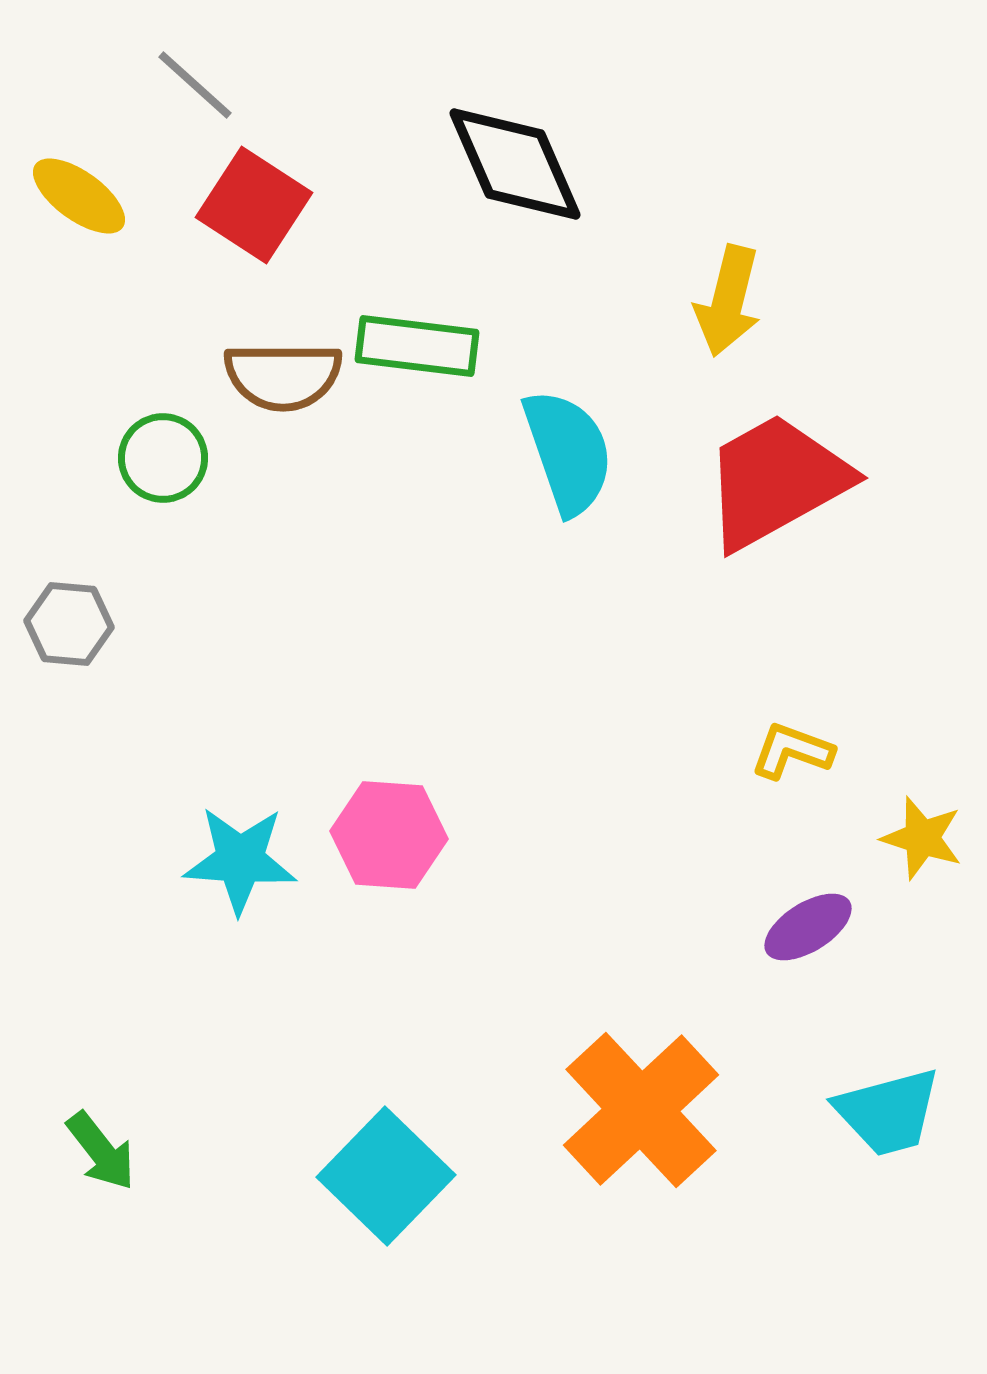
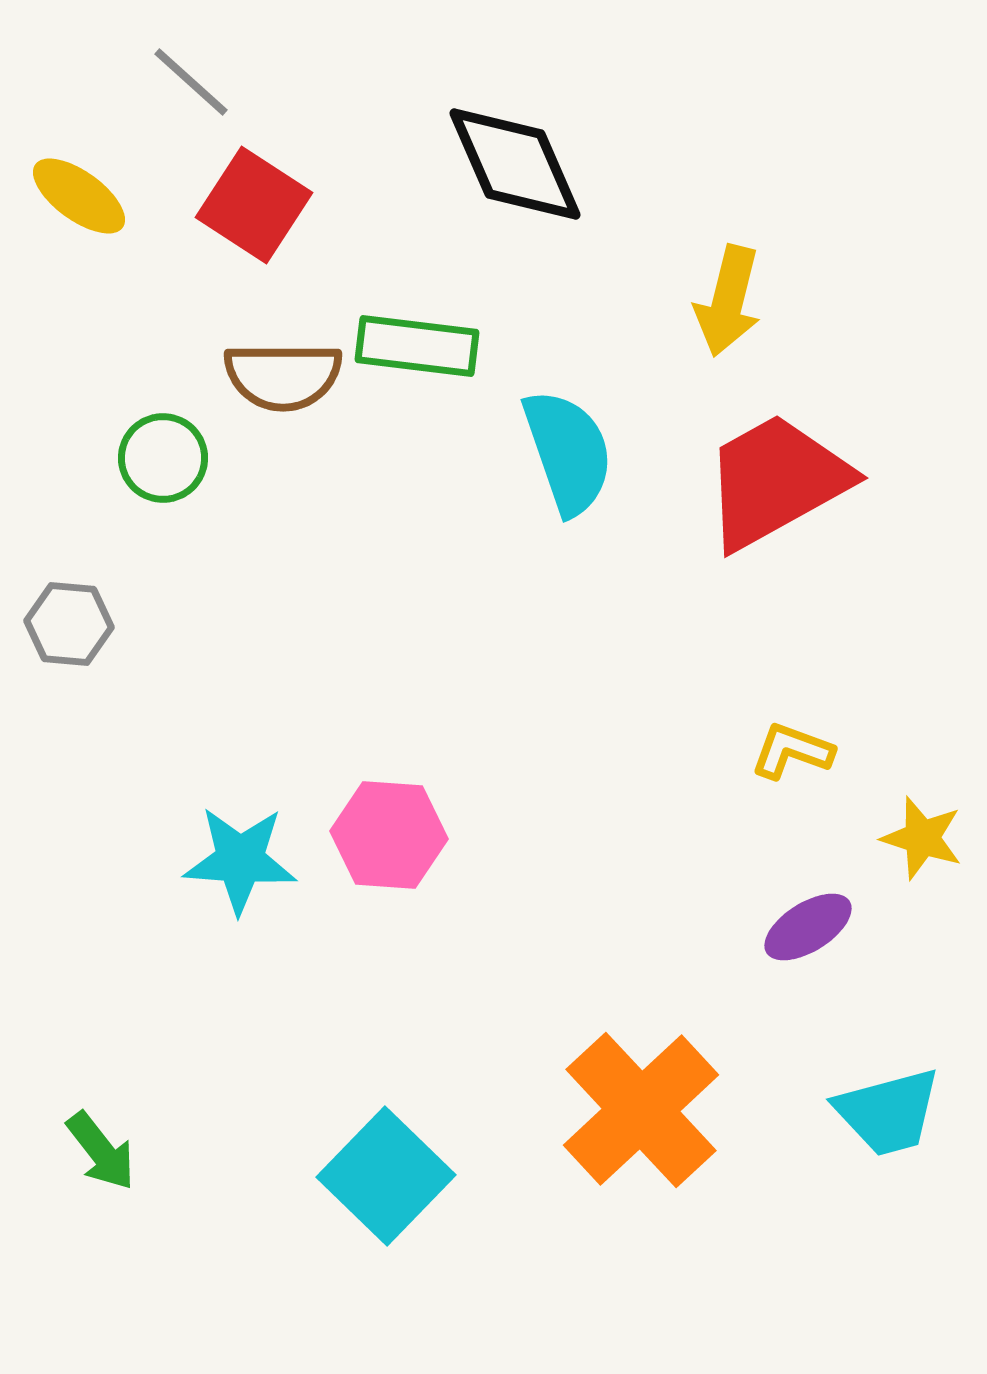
gray line: moved 4 px left, 3 px up
